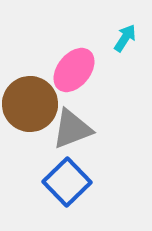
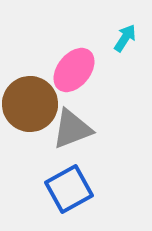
blue square: moved 2 px right, 7 px down; rotated 15 degrees clockwise
